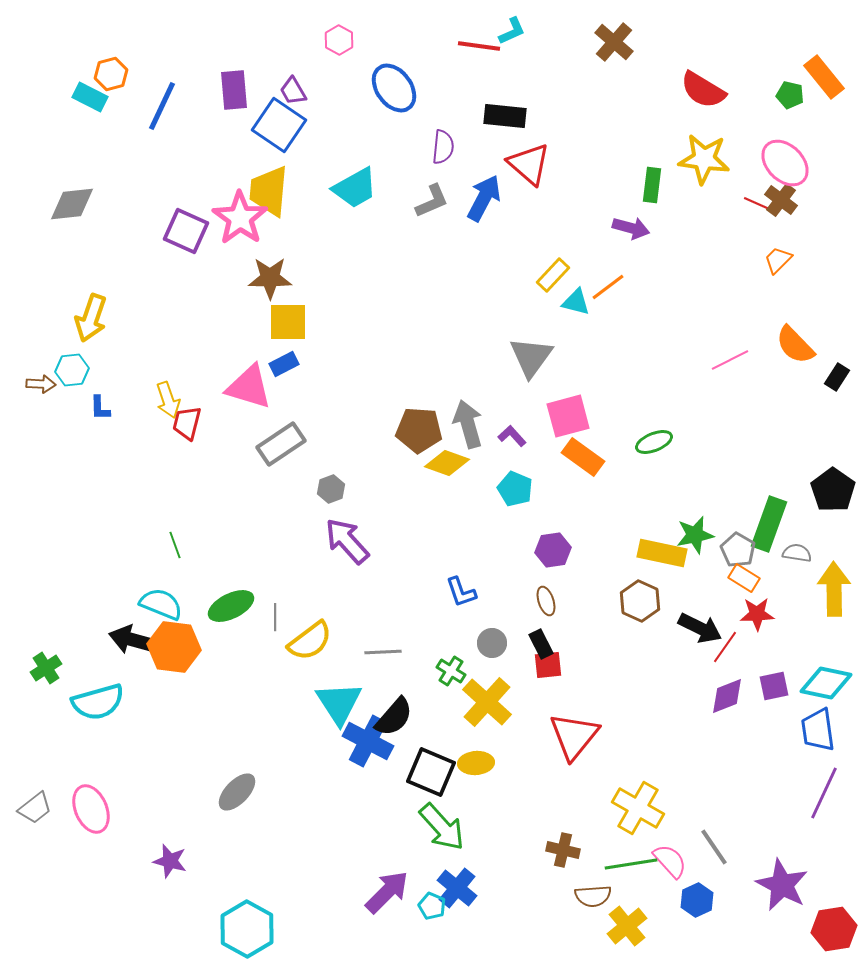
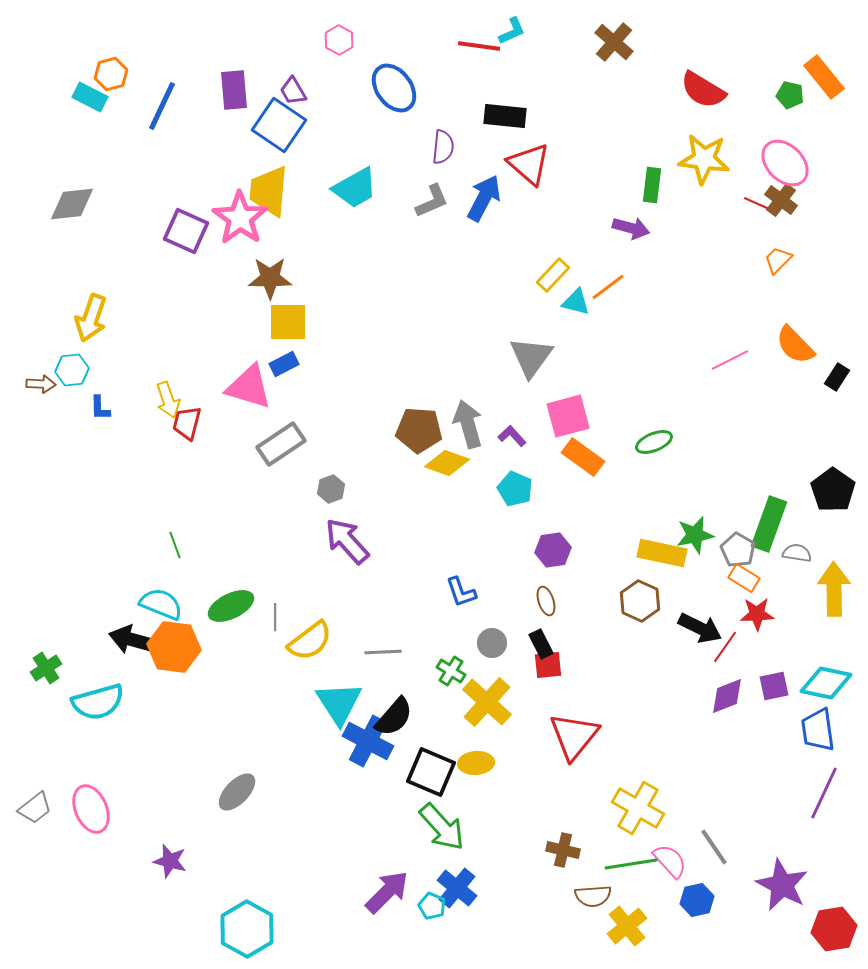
blue hexagon at (697, 900): rotated 12 degrees clockwise
